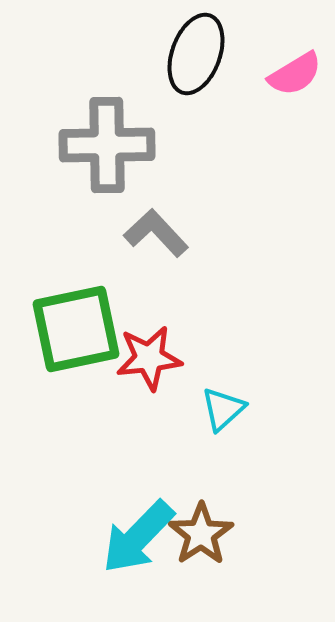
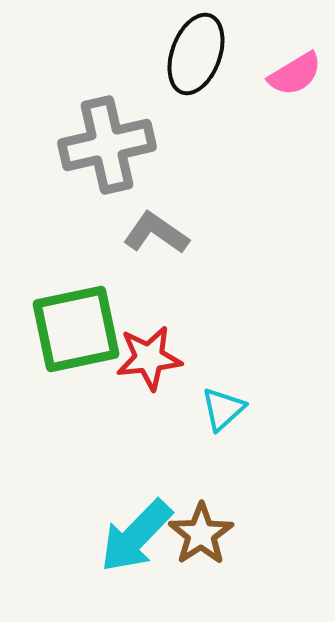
gray cross: rotated 12 degrees counterclockwise
gray L-shape: rotated 12 degrees counterclockwise
cyan arrow: moved 2 px left, 1 px up
